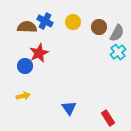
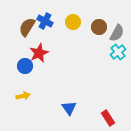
brown semicircle: rotated 60 degrees counterclockwise
